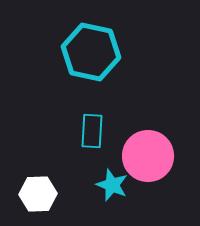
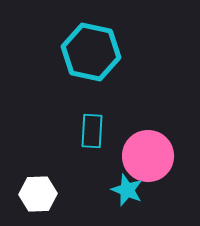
cyan star: moved 15 px right, 5 px down
